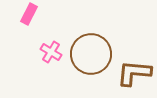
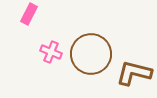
pink cross: rotated 10 degrees counterclockwise
brown L-shape: rotated 9 degrees clockwise
